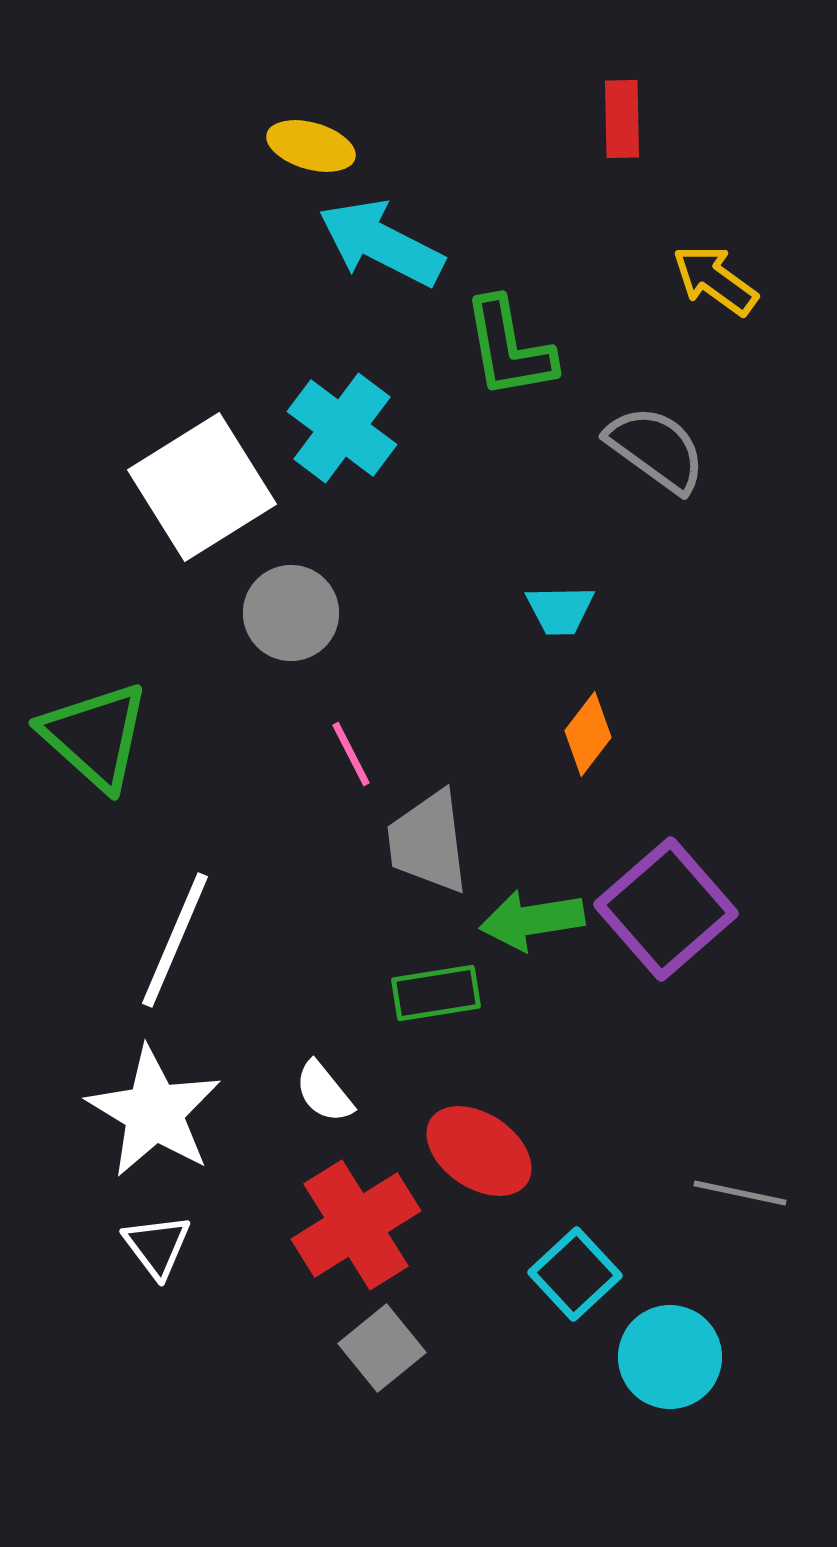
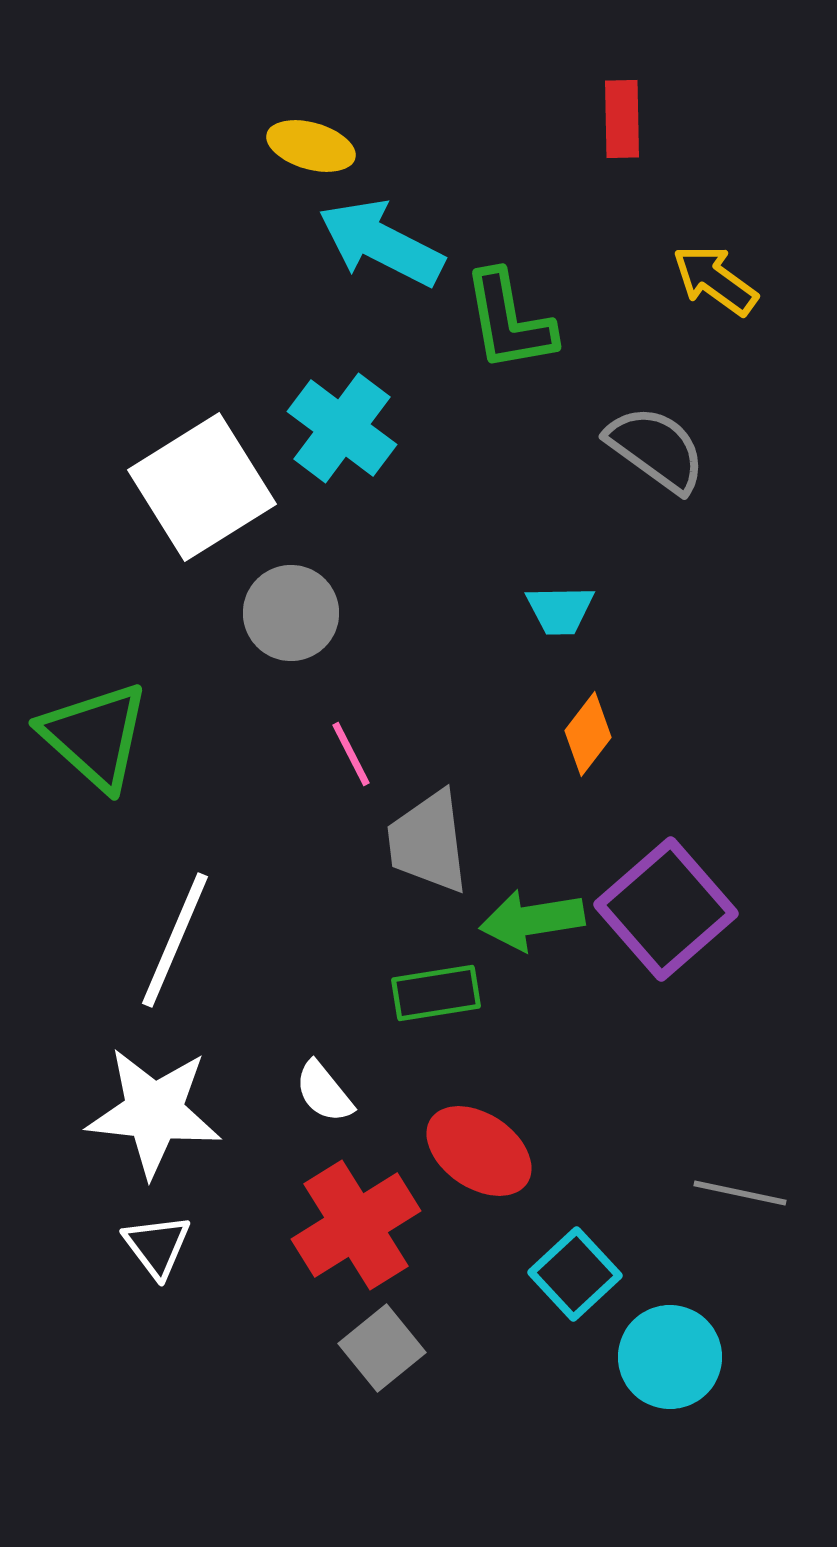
green L-shape: moved 27 px up
white star: rotated 25 degrees counterclockwise
